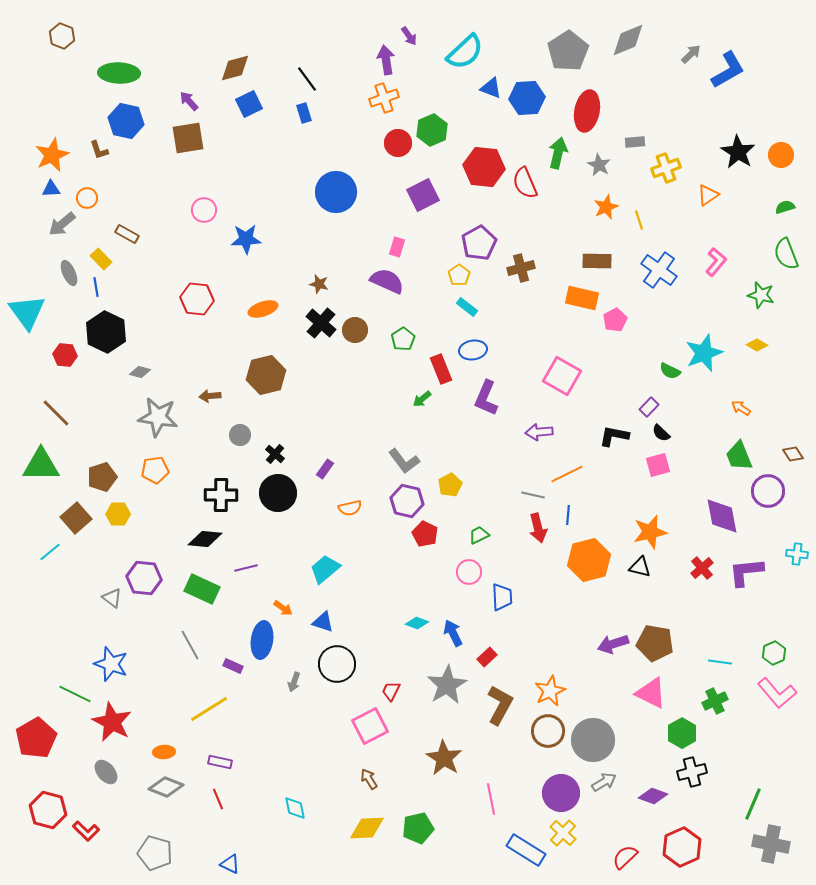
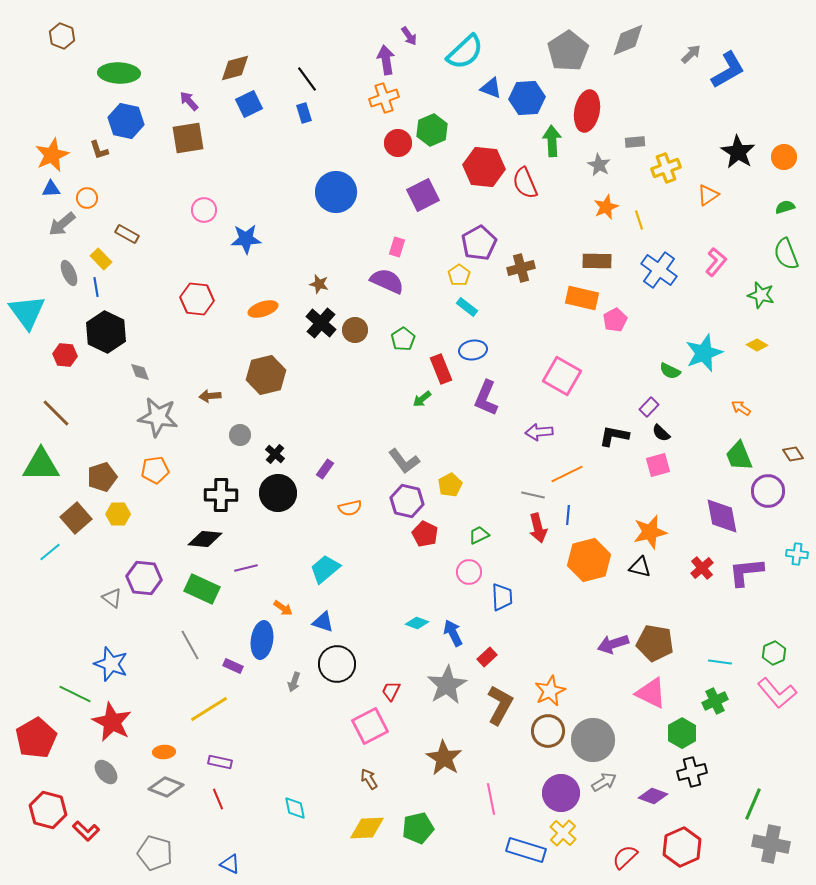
green arrow at (558, 153): moved 6 px left, 12 px up; rotated 16 degrees counterclockwise
orange circle at (781, 155): moved 3 px right, 2 px down
gray diamond at (140, 372): rotated 55 degrees clockwise
blue rectangle at (526, 850): rotated 15 degrees counterclockwise
